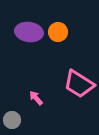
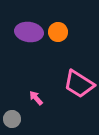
gray circle: moved 1 px up
